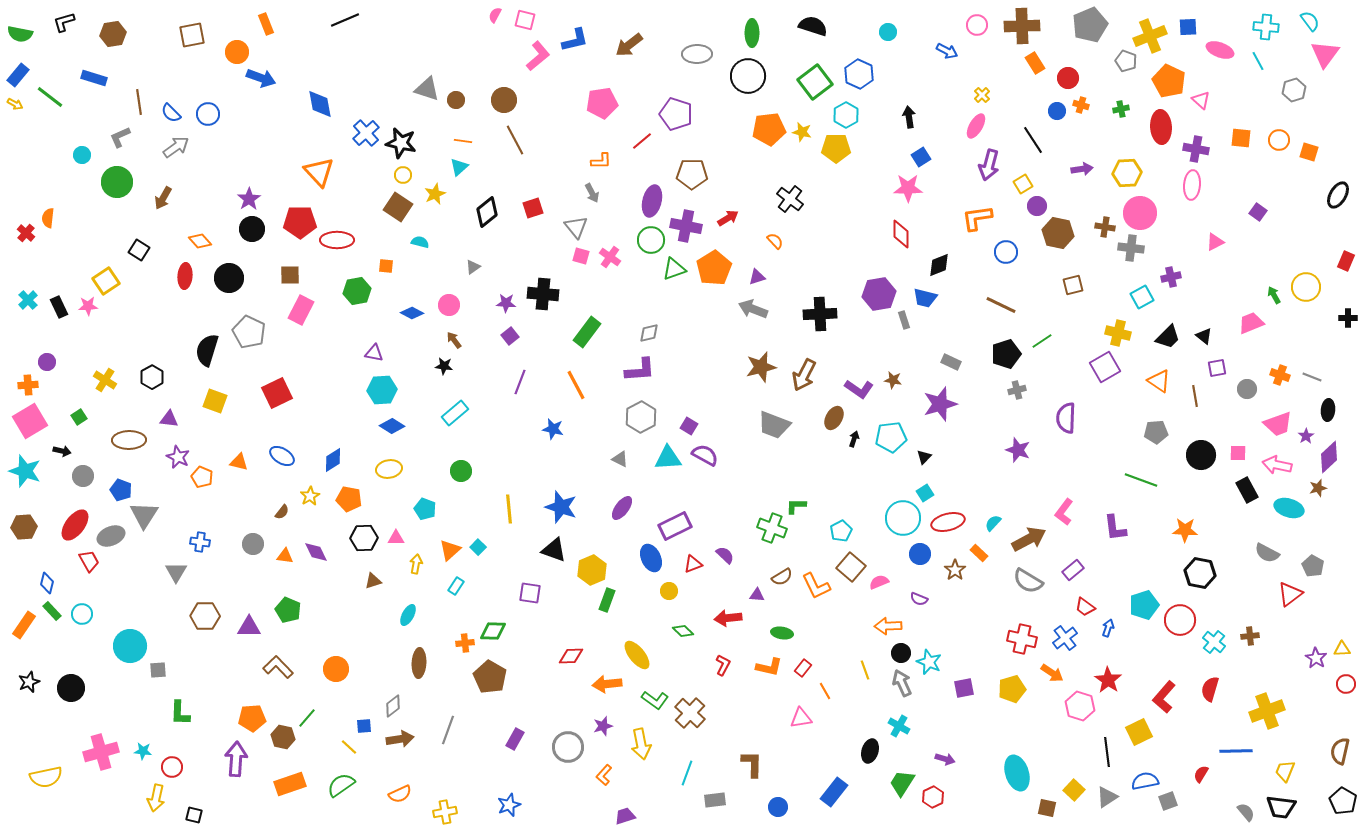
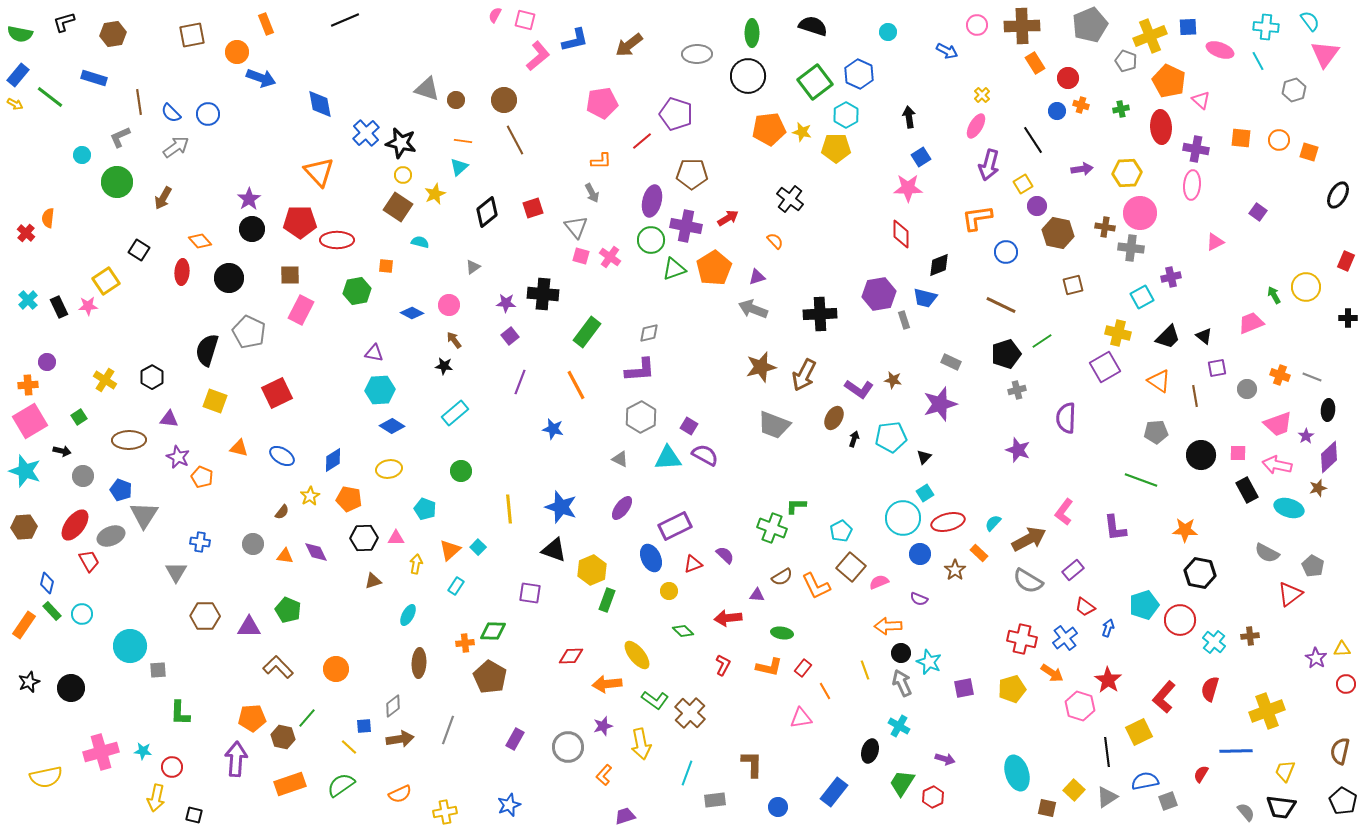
red ellipse at (185, 276): moved 3 px left, 4 px up
cyan hexagon at (382, 390): moved 2 px left
orange triangle at (239, 462): moved 14 px up
